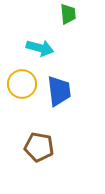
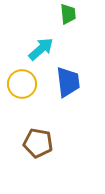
cyan arrow: moved 1 px right, 1 px down; rotated 56 degrees counterclockwise
blue trapezoid: moved 9 px right, 9 px up
brown pentagon: moved 1 px left, 4 px up
